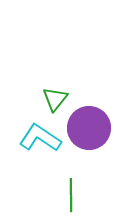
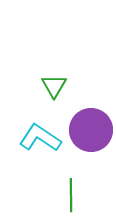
green triangle: moved 1 px left, 13 px up; rotated 8 degrees counterclockwise
purple circle: moved 2 px right, 2 px down
